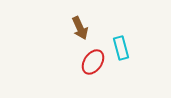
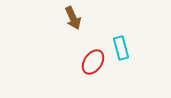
brown arrow: moved 7 px left, 10 px up
